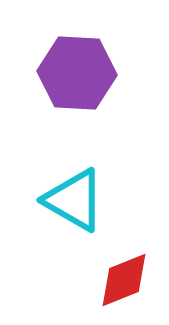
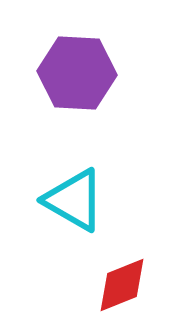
red diamond: moved 2 px left, 5 px down
